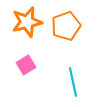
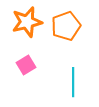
cyan line: rotated 12 degrees clockwise
